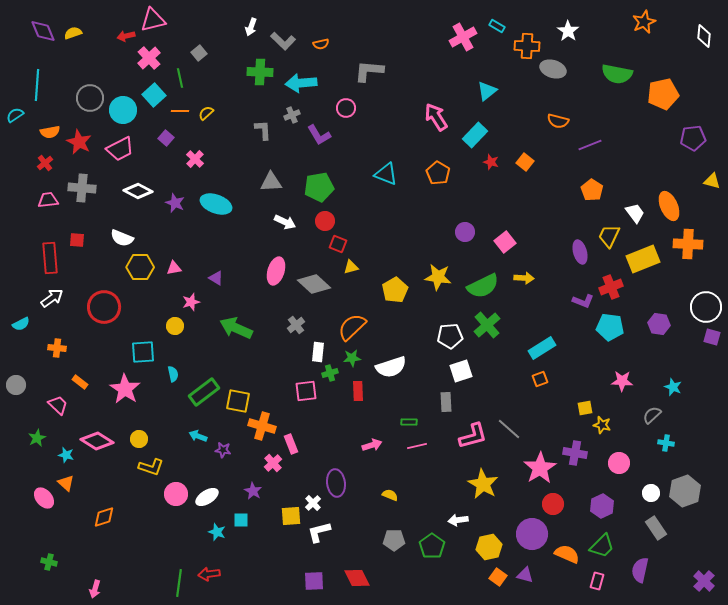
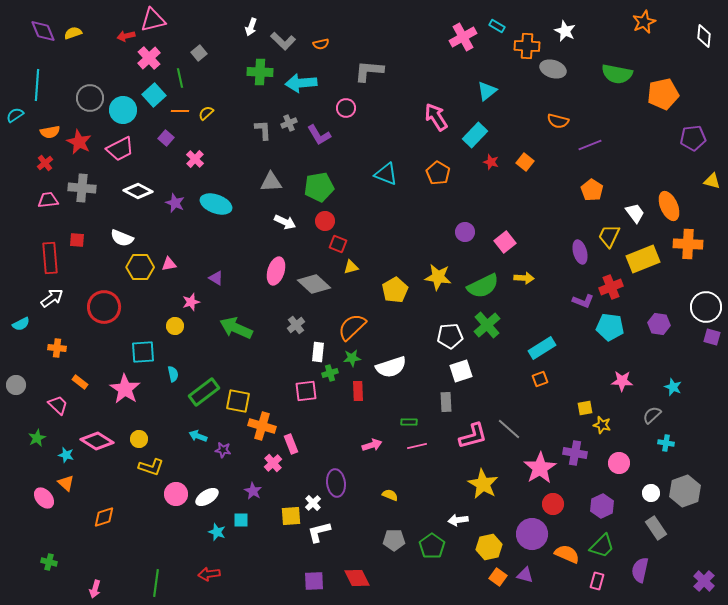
white star at (568, 31): moved 3 px left; rotated 10 degrees counterclockwise
gray cross at (292, 115): moved 3 px left, 8 px down
pink triangle at (174, 268): moved 5 px left, 4 px up
green line at (179, 583): moved 23 px left
